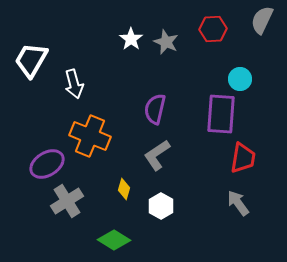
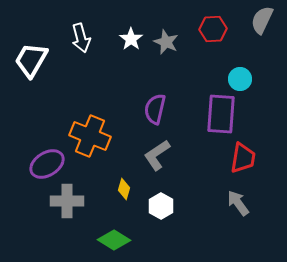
white arrow: moved 7 px right, 46 px up
gray cross: rotated 32 degrees clockwise
